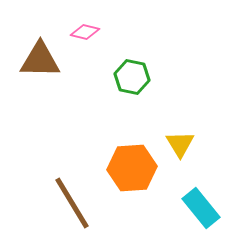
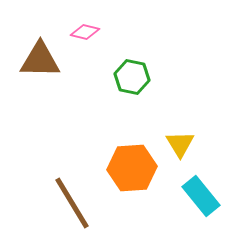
cyan rectangle: moved 12 px up
